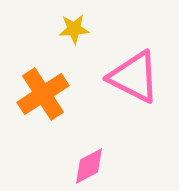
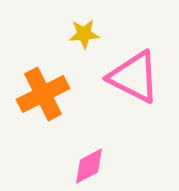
yellow star: moved 10 px right, 5 px down
orange cross: rotated 6 degrees clockwise
